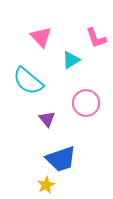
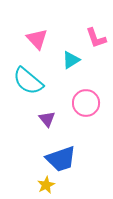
pink triangle: moved 4 px left, 2 px down
